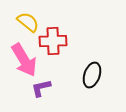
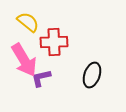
red cross: moved 1 px right, 1 px down
purple L-shape: moved 10 px up
